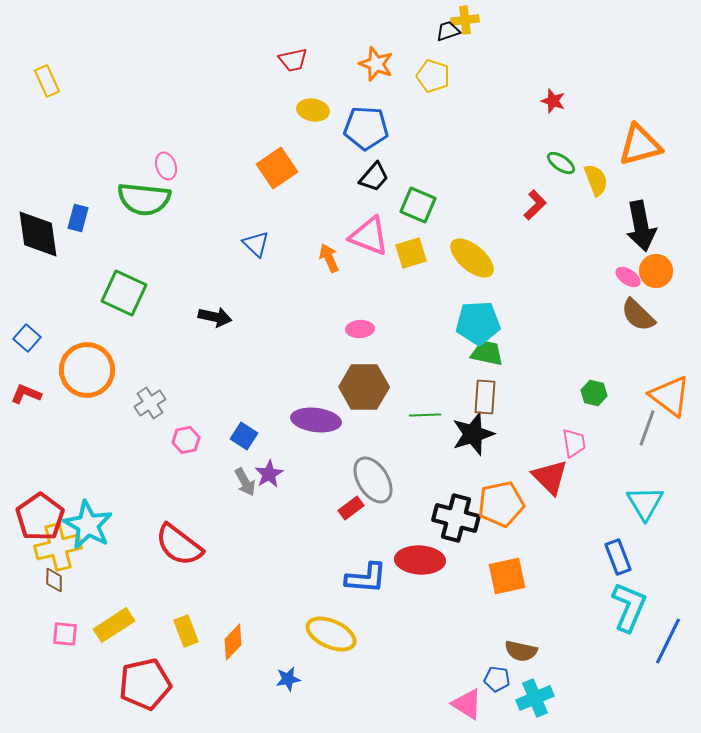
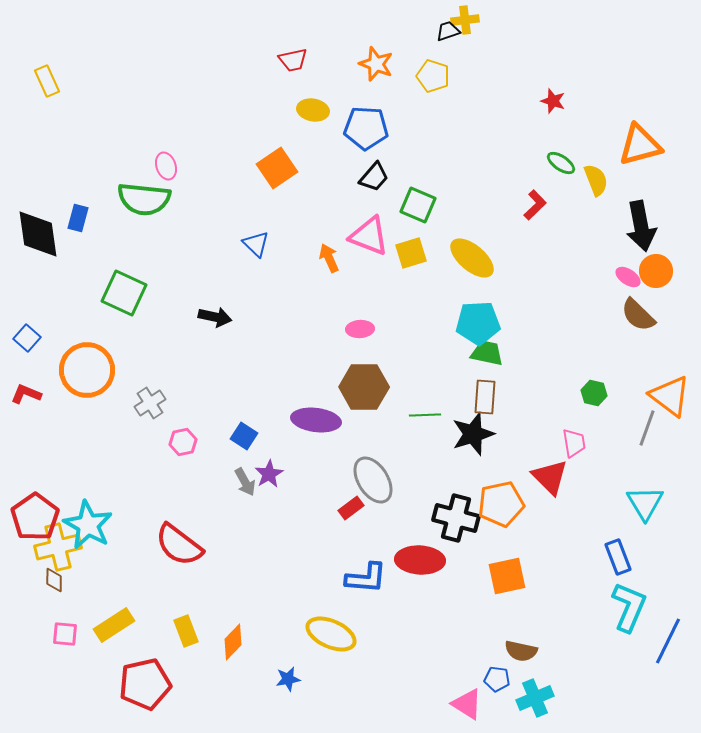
pink hexagon at (186, 440): moved 3 px left, 2 px down
red pentagon at (40, 517): moved 5 px left
